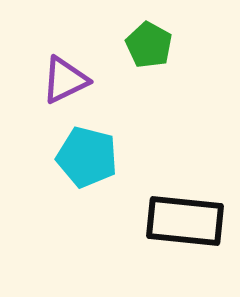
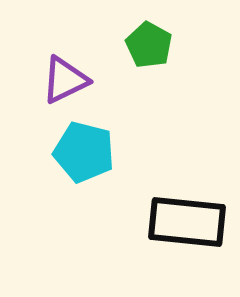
cyan pentagon: moved 3 px left, 5 px up
black rectangle: moved 2 px right, 1 px down
